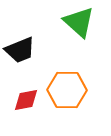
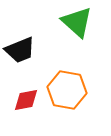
green triangle: moved 2 px left
orange hexagon: rotated 9 degrees clockwise
